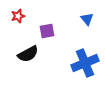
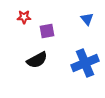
red star: moved 6 px right, 1 px down; rotated 16 degrees clockwise
black semicircle: moved 9 px right, 6 px down
